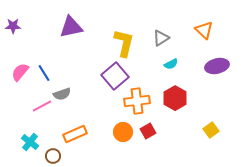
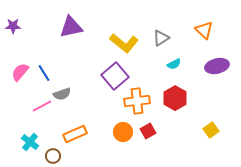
yellow L-shape: rotated 116 degrees clockwise
cyan semicircle: moved 3 px right
